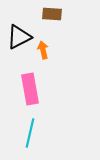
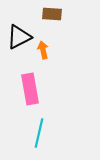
cyan line: moved 9 px right
